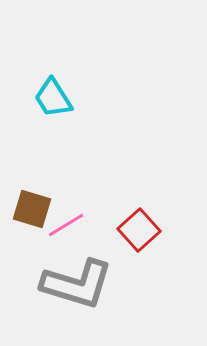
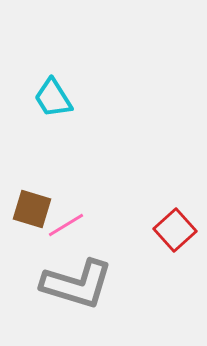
red square: moved 36 px right
